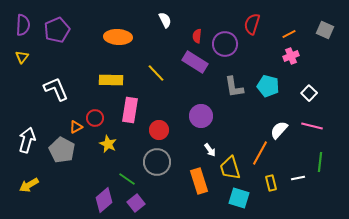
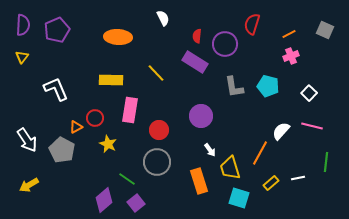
white semicircle at (165, 20): moved 2 px left, 2 px up
white semicircle at (279, 130): moved 2 px right, 1 px down
white arrow at (27, 140): rotated 130 degrees clockwise
green line at (320, 162): moved 6 px right
yellow rectangle at (271, 183): rotated 63 degrees clockwise
